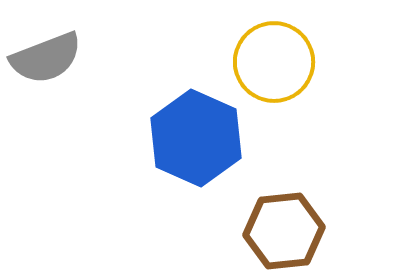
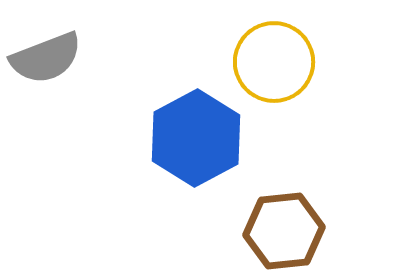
blue hexagon: rotated 8 degrees clockwise
